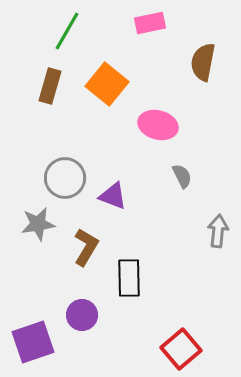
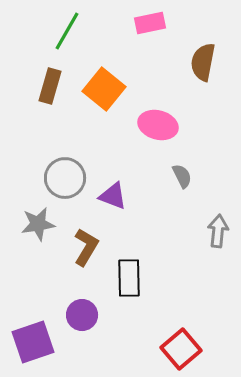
orange square: moved 3 px left, 5 px down
